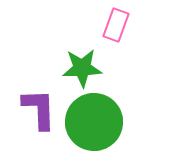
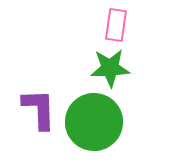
pink rectangle: rotated 12 degrees counterclockwise
green star: moved 28 px right
